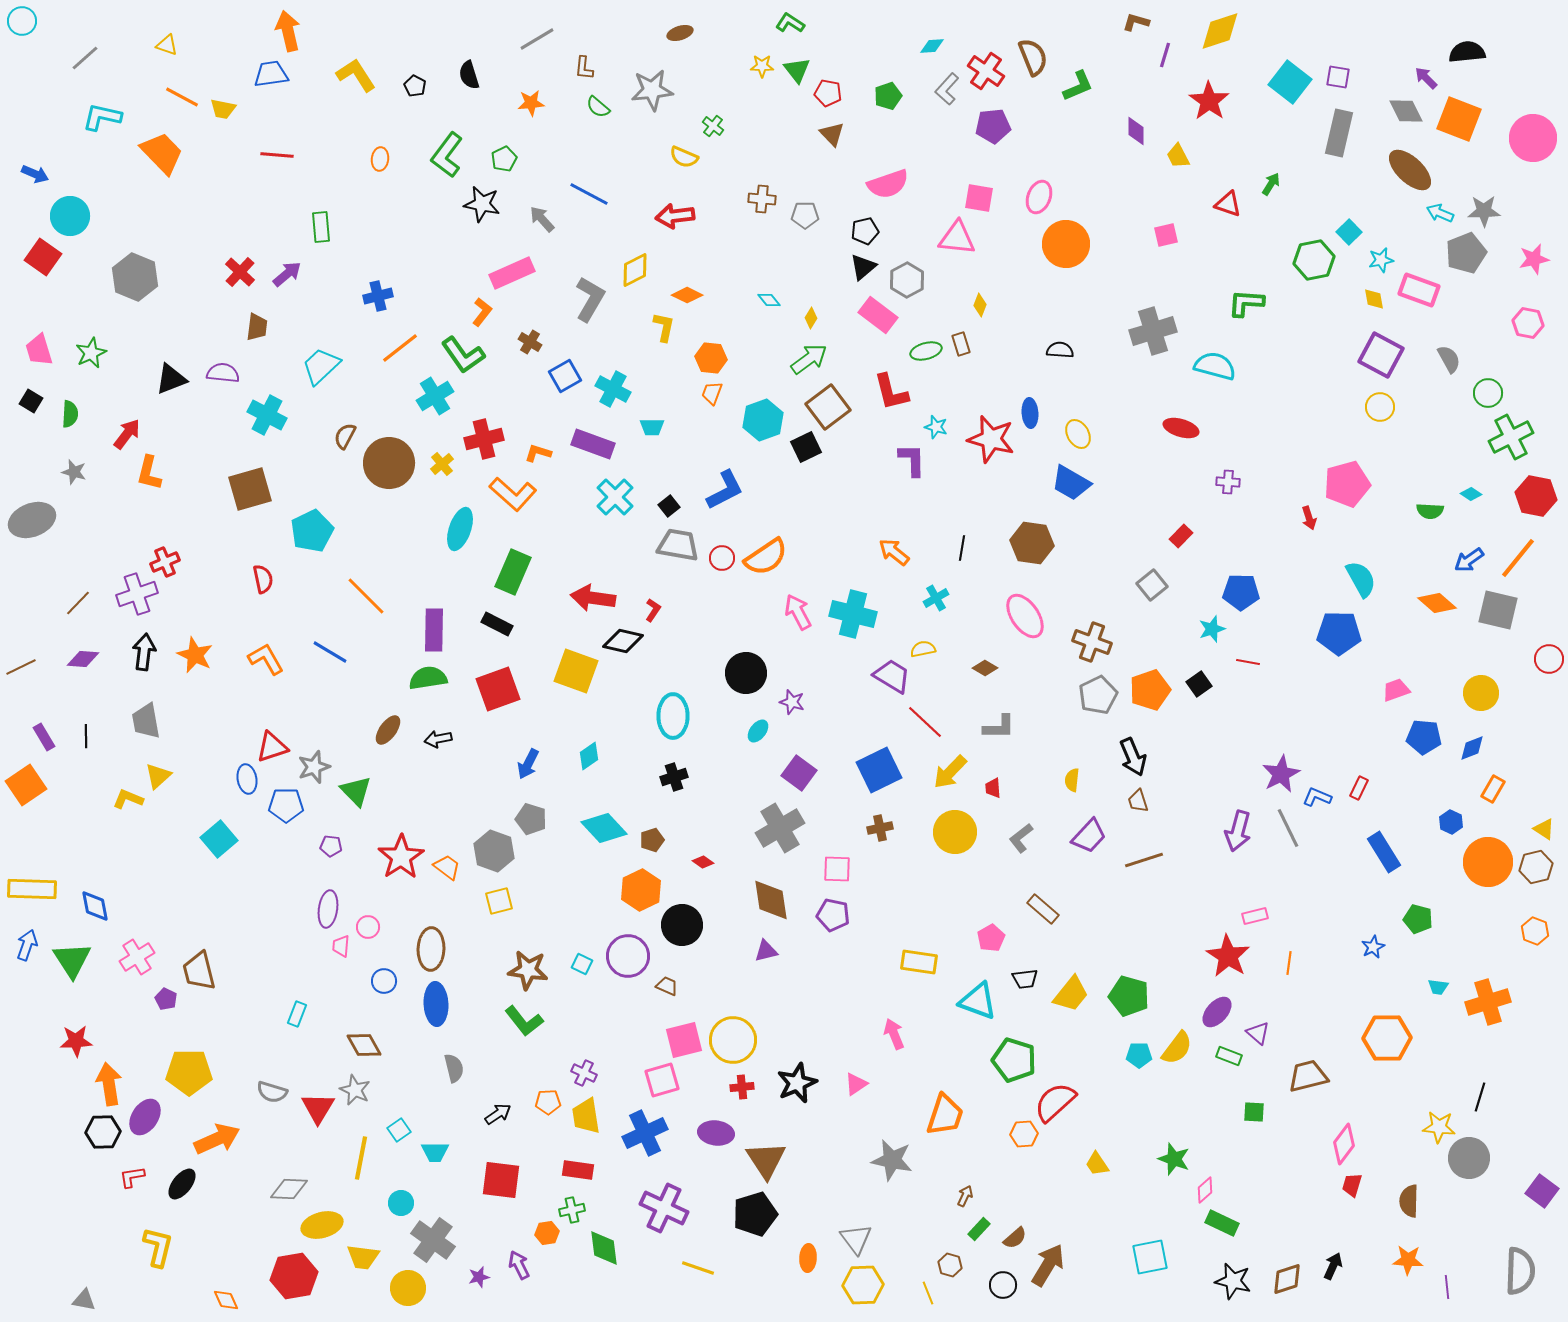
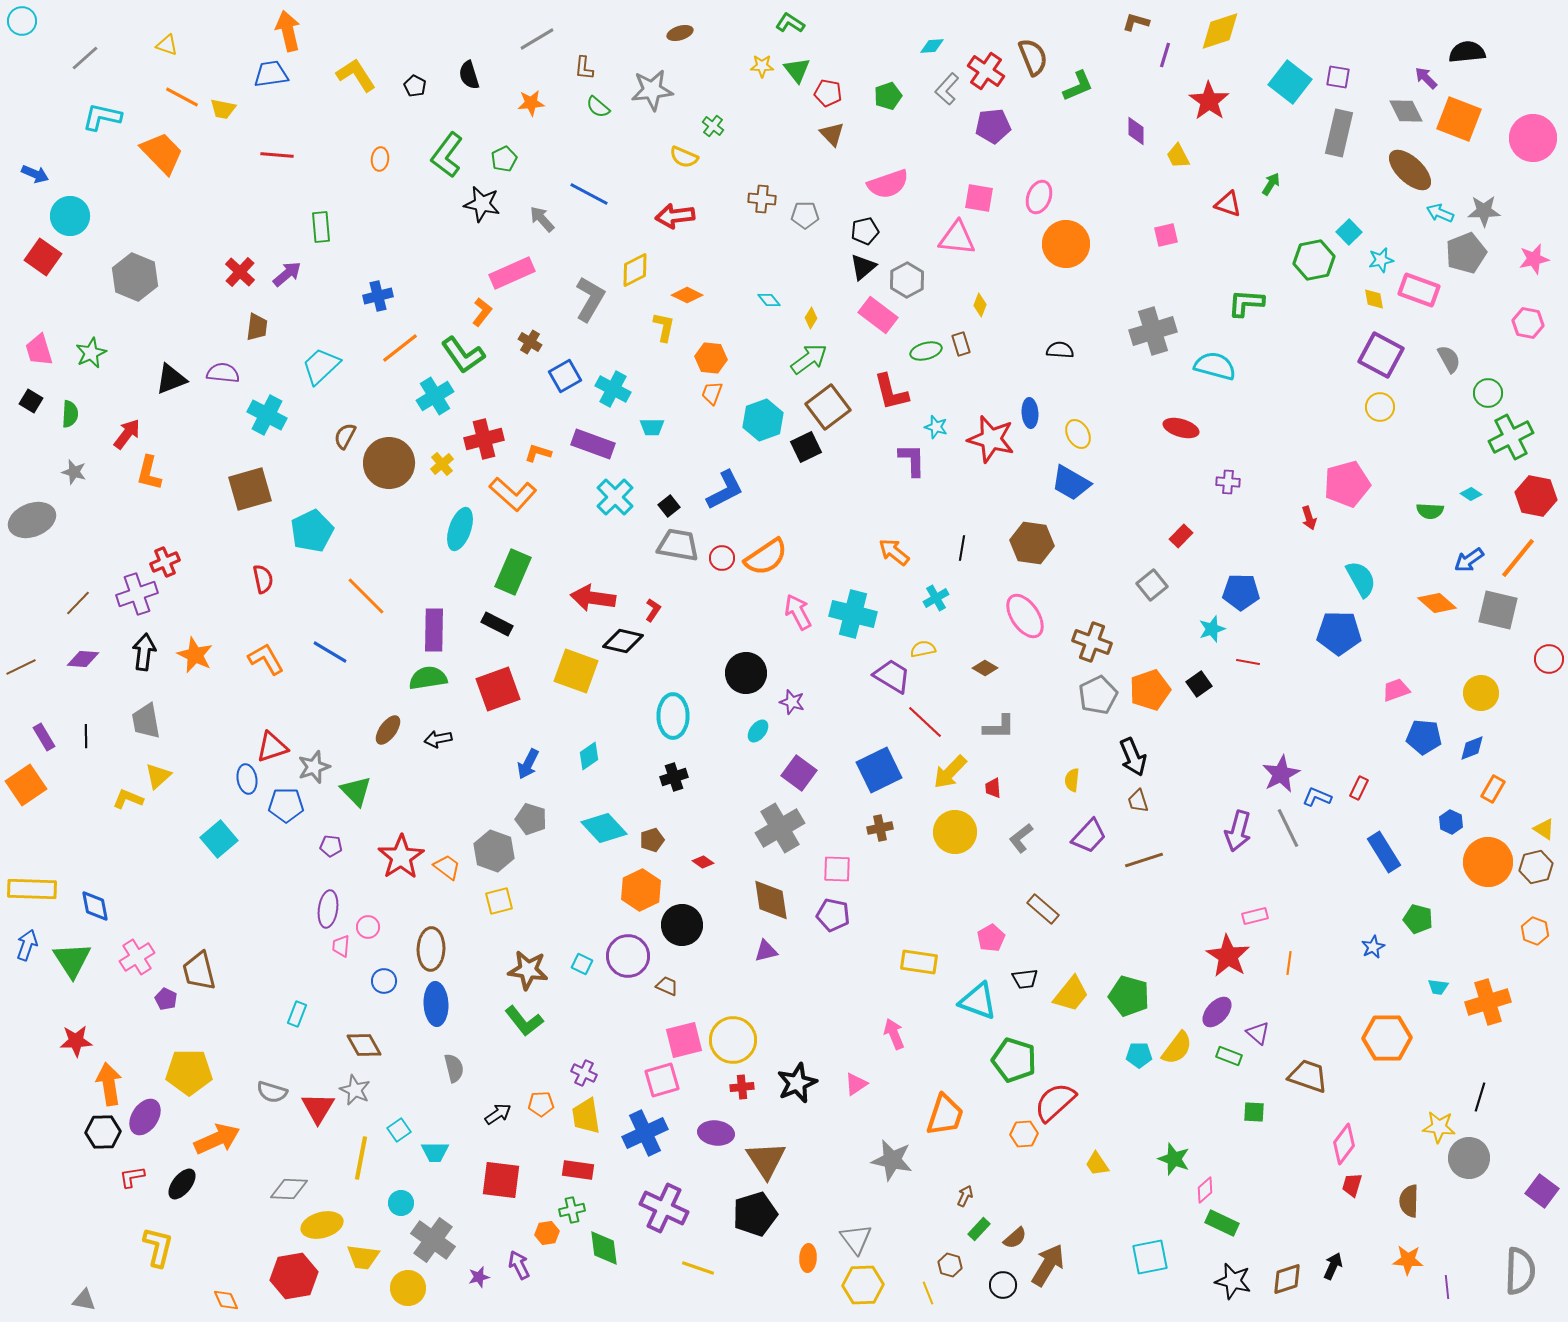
brown trapezoid at (1308, 1076): rotated 33 degrees clockwise
orange pentagon at (548, 1102): moved 7 px left, 2 px down
